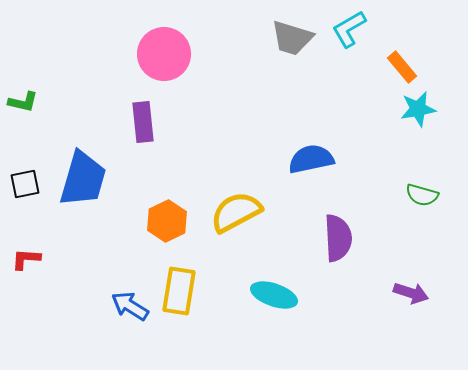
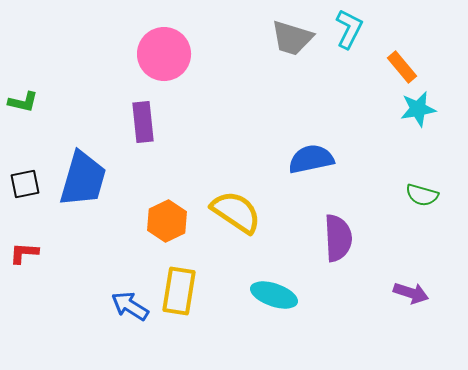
cyan L-shape: rotated 147 degrees clockwise
yellow semicircle: rotated 62 degrees clockwise
red L-shape: moved 2 px left, 6 px up
